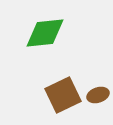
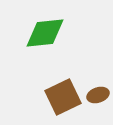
brown square: moved 2 px down
